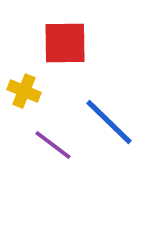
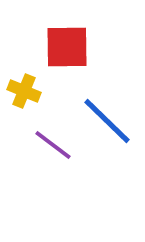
red square: moved 2 px right, 4 px down
blue line: moved 2 px left, 1 px up
